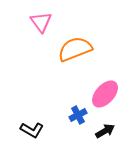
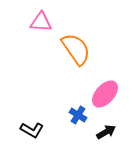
pink triangle: rotated 50 degrees counterclockwise
orange semicircle: moved 1 px right; rotated 76 degrees clockwise
blue cross: rotated 30 degrees counterclockwise
black arrow: moved 1 px right, 1 px down
